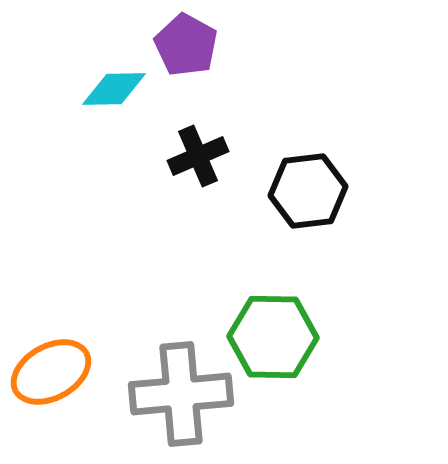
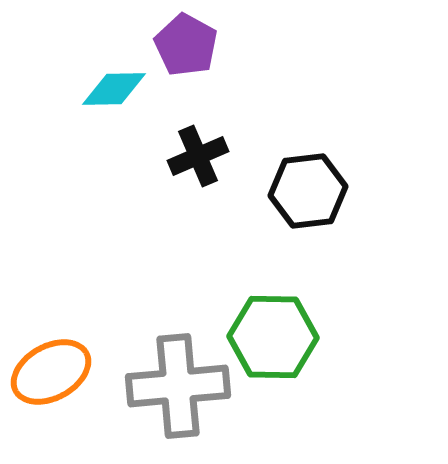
gray cross: moved 3 px left, 8 px up
